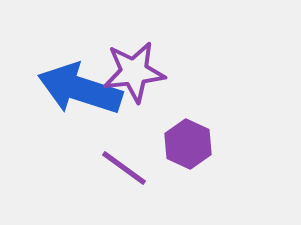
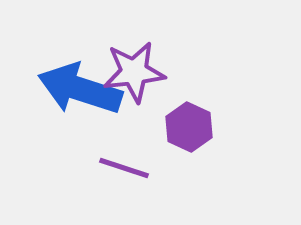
purple hexagon: moved 1 px right, 17 px up
purple line: rotated 18 degrees counterclockwise
